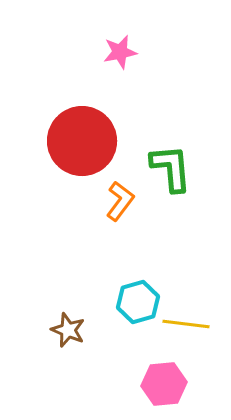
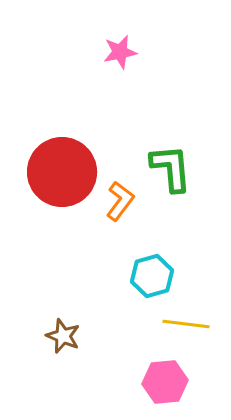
red circle: moved 20 px left, 31 px down
cyan hexagon: moved 14 px right, 26 px up
brown star: moved 5 px left, 6 px down
pink hexagon: moved 1 px right, 2 px up
